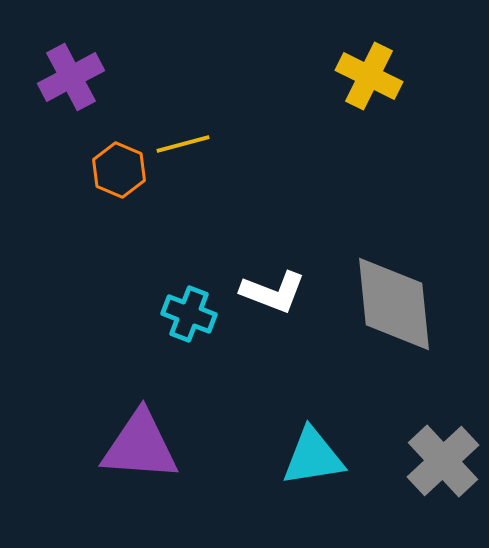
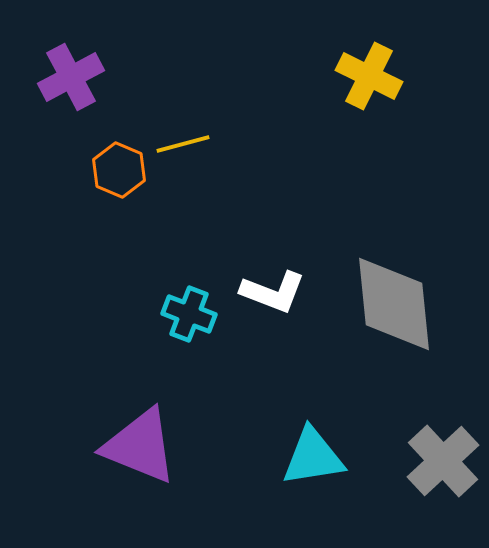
purple triangle: rotated 18 degrees clockwise
